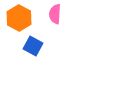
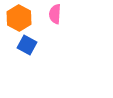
blue square: moved 6 px left, 1 px up
